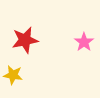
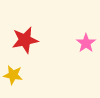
pink star: moved 2 px right, 1 px down
